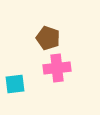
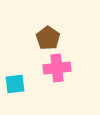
brown pentagon: rotated 15 degrees clockwise
